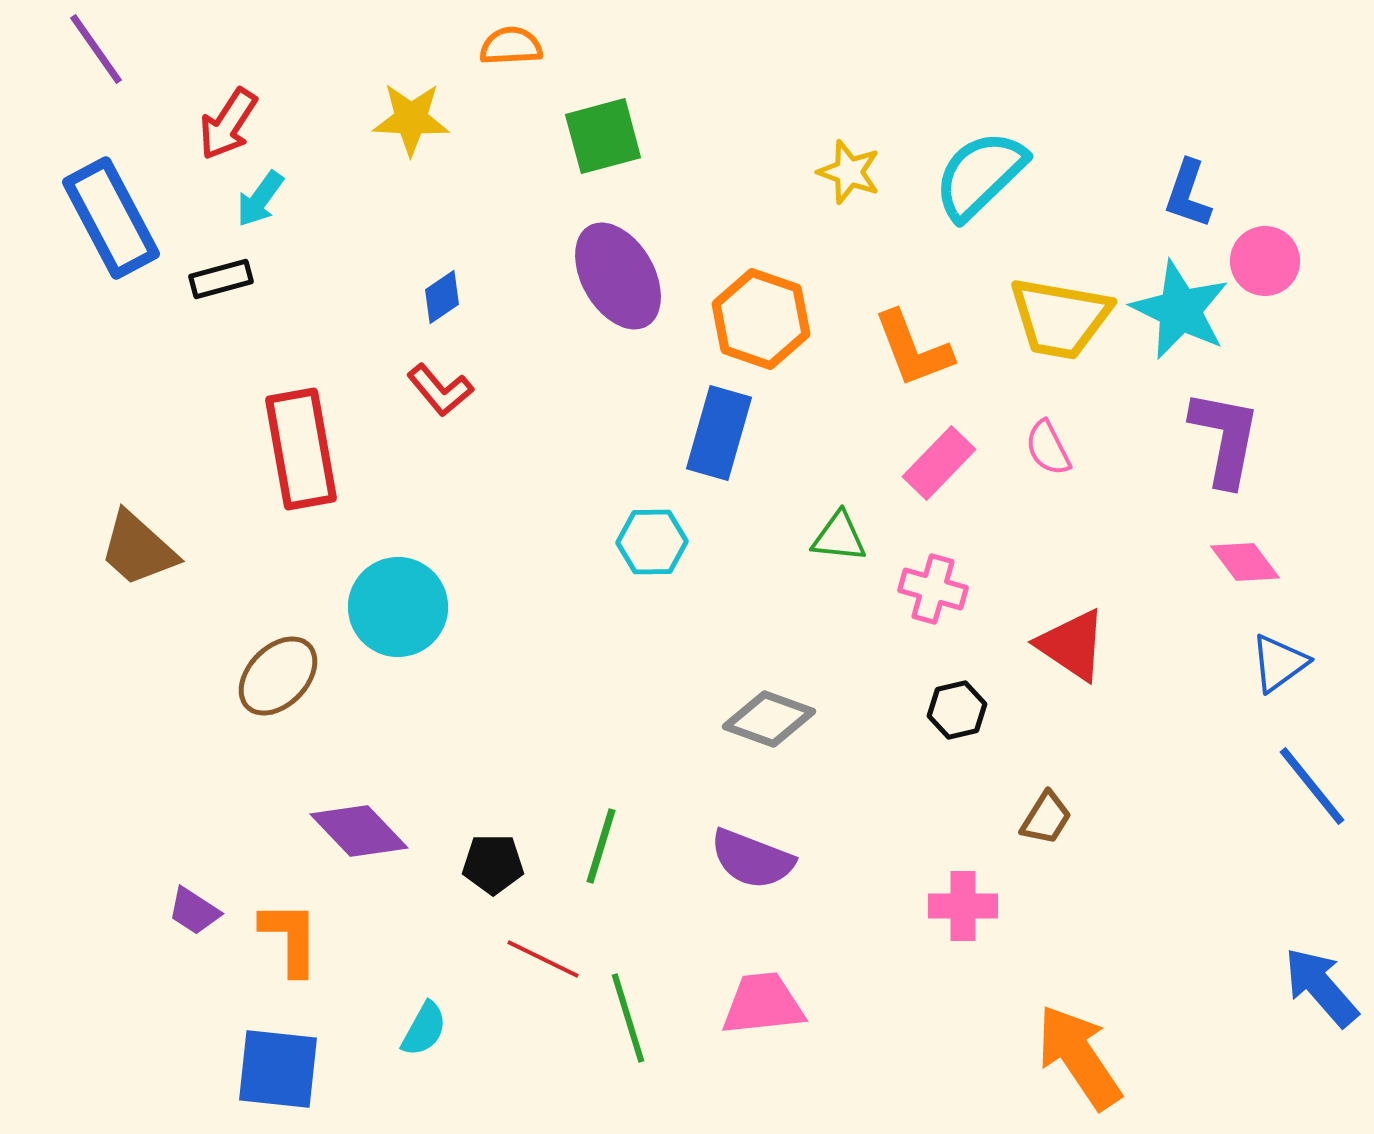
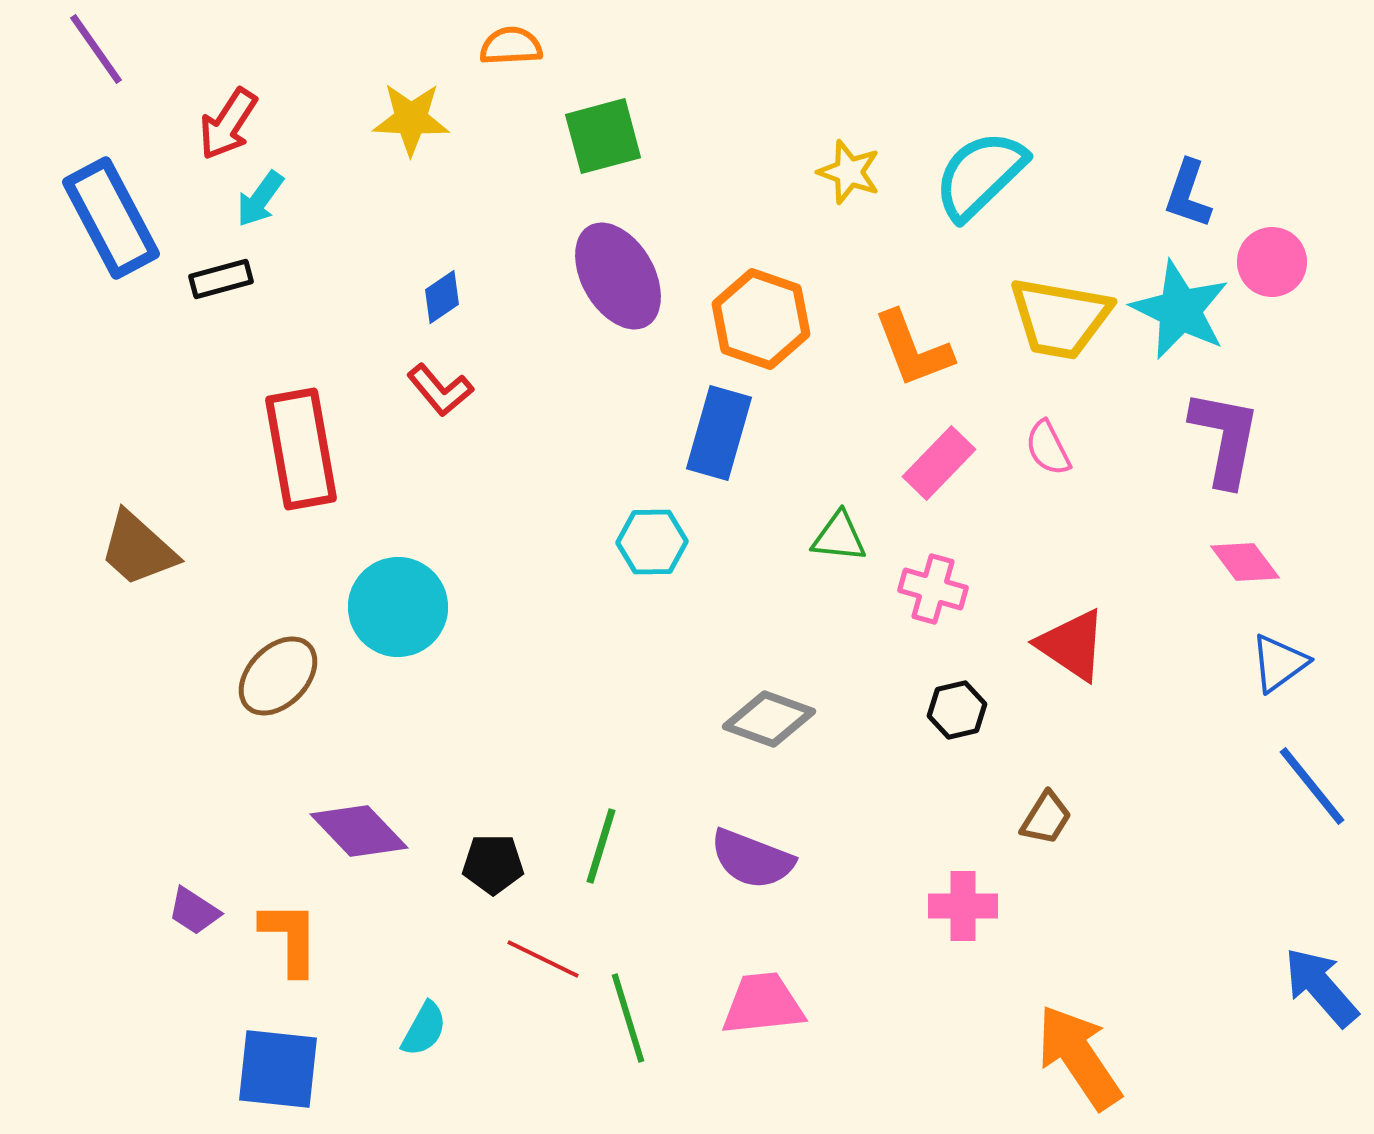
pink circle at (1265, 261): moved 7 px right, 1 px down
